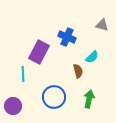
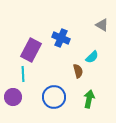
gray triangle: rotated 16 degrees clockwise
blue cross: moved 6 px left, 1 px down
purple rectangle: moved 8 px left, 2 px up
purple circle: moved 9 px up
